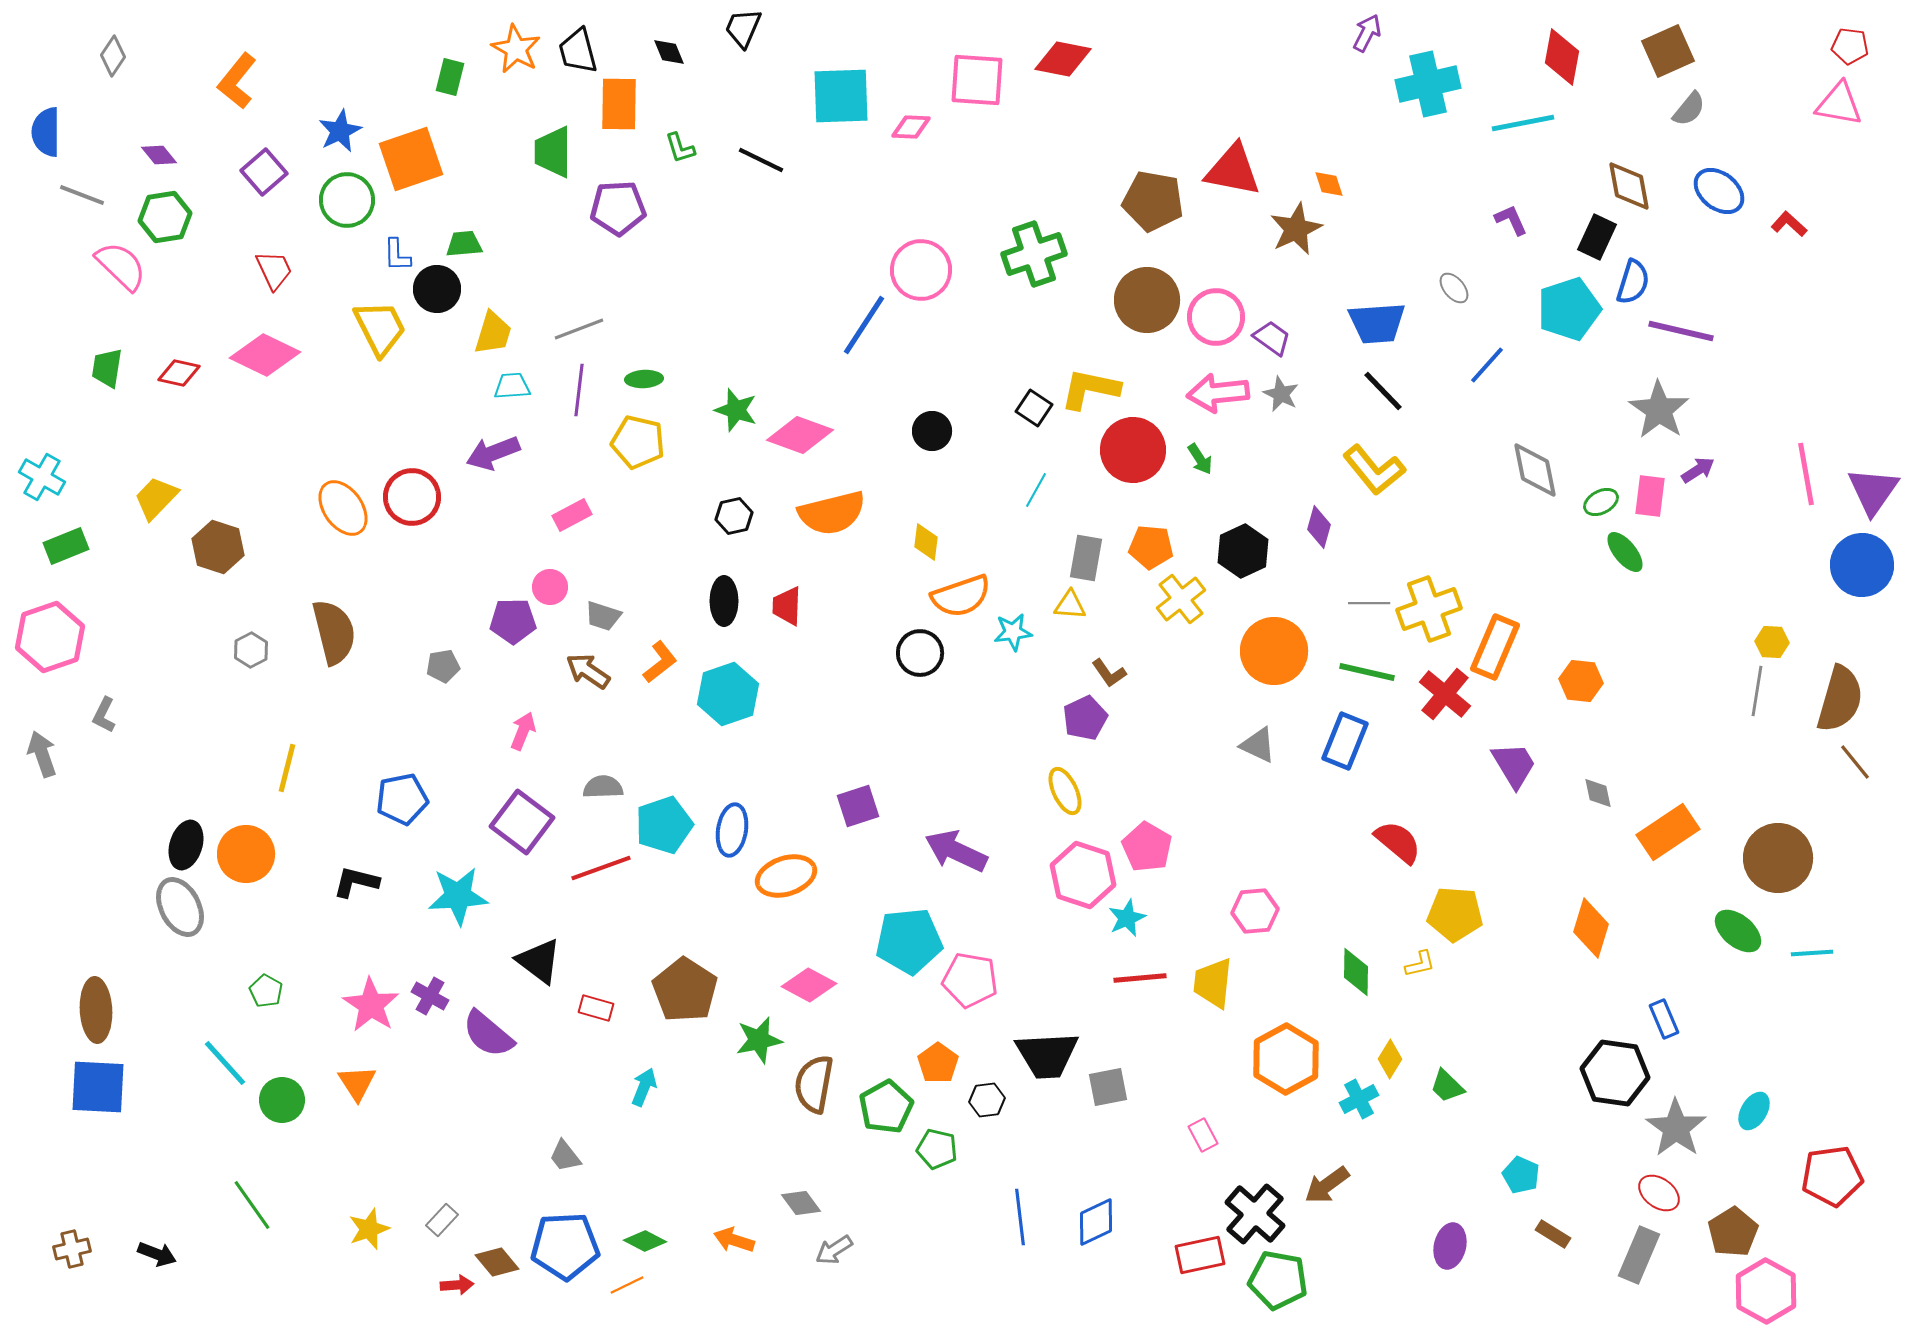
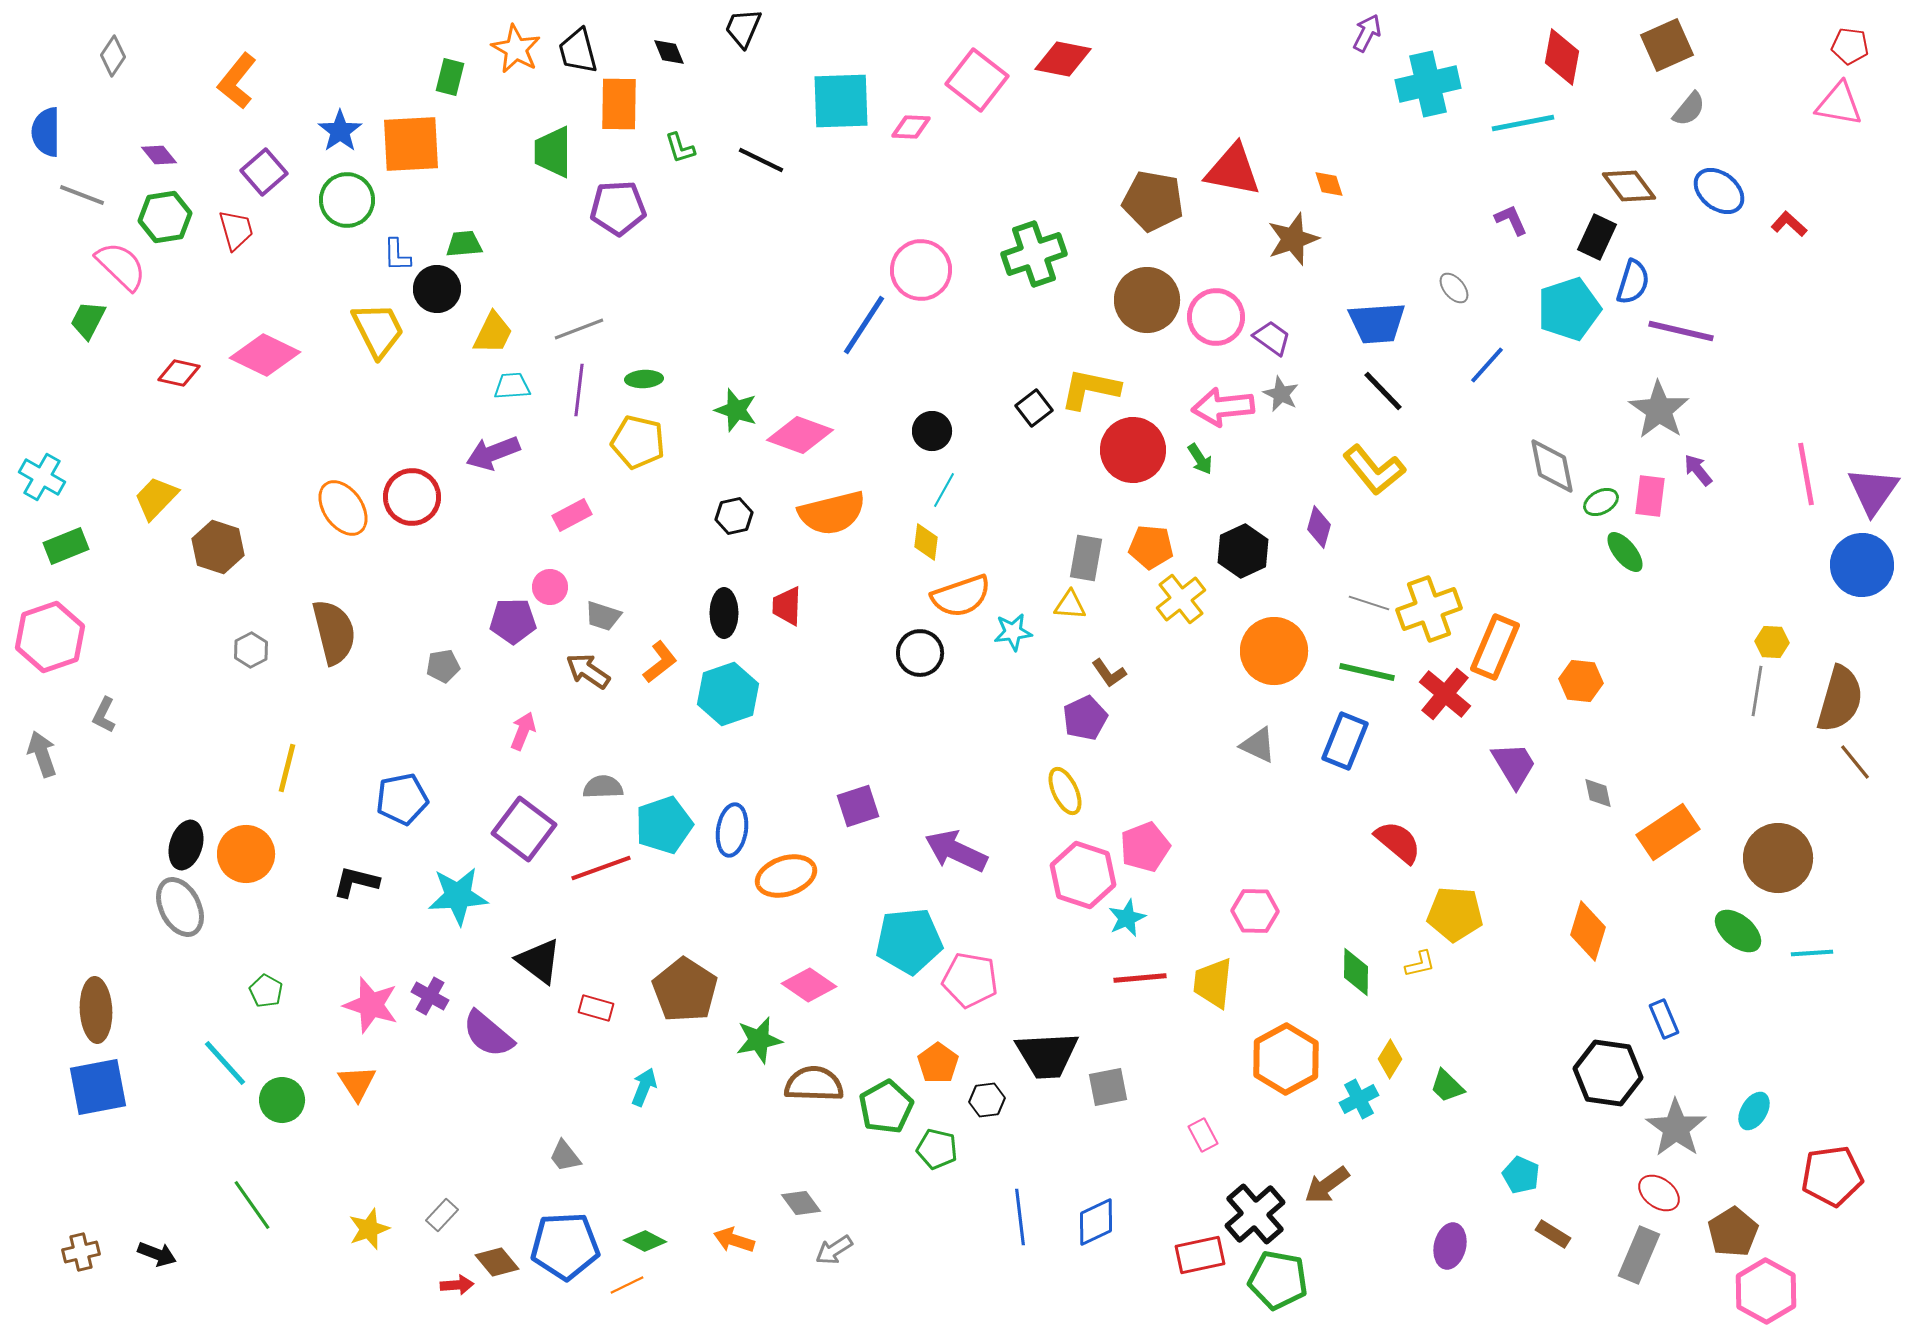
brown square at (1668, 51): moved 1 px left, 6 px up
pink square at (977, 80): rotated 34 degrees clockwise
cyan square at (841, 96): moved 5 px down
blue star at (340, 131): rotated 9 degrees counterclockwise
orange square at (411, 159): moved 15 px up; rotated 16 degrees clockwise
brown diamond at (1629, 186): rotated 26 degrees counterclockwise
brown star at (1296, 229): moved 3 px left, 10 px down; rotated 6 degrees clockwise
red trapezoid at (274, 270): moved 38 px left, 40 px up; rotated 9 degrees clockwise
yellow trapezoid at (380, 328): moved 2 px left, 2 px down
yellow trapezoid at (493, 333): rotated 9 degrees clockwise
green trapezoid at (107, 368): moved 19 px left, 48 px up; rotated 18 degrees clockwise
pink arrow at (1218, 393): moved 5 px right, 14 px down
black square at (1034, 408): rotated 18 degrees clockwise
gray diamond at (1535, 470): moved 17 px right, 4 px up
purple arrow at (1698, 470): rotated 96 degrees counterclockwise
cyan line at (1036, 490): moved 92 px left
black ellipse at (724, 601): moved 12 px down
gray line at (1369, 603): rotated 18 degrees clockwise
purple square at (522, 822): moved 2 px right, 7 px down
pink pentagon at (1147, 847): moved 2 px left; rotated 21 degrees clockwise
pink hexagon at (1255, 911): rotated 6 degrees clockwise
orange diamond at (1591, 928): moved 3 px left, 3 px down
pink diamond at (809, 985): rotated 6 degrees clockwise
pink star at (371, 1005): rotated 16 degrees counterclockwise
black hexagon at (1615, 1073): moved 7 px left
brown semicircle at (814, 1084): rotated 82 degrees clockwise
blue square at (98, 1087): rotated 14 degrees counterclockwise
black cross at (1255, 1214): rotated 8 degrees clockwise
gray rectangle at (442, 1220): moved 5 px up
brown cross at (72, 1249): moved 9 px right, 3 px down
